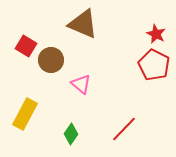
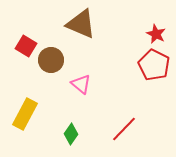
brown triangle: moved 2 px left
